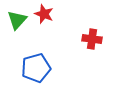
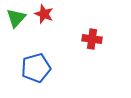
green triangle: moved 1 px left, 2 px up
